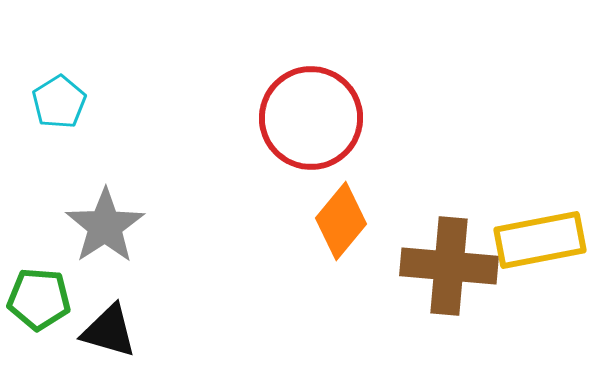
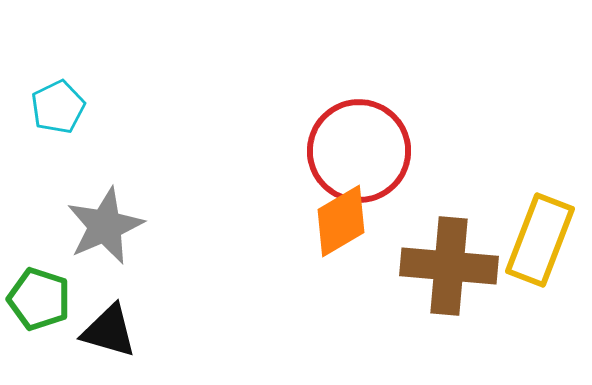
cyan pentagon: moved 1 px left, 5 px down; rotated 6 degrees clockwise
red circle: moved 48 px right, 33 px down
orange diamond: rotated 20 degrees clockwise
gray star: rotated 10 degrees clockwise
yellow rectangle: rotated 58 degrees counterclockwise
green pentagon: rotated 14 degrees clockwise
